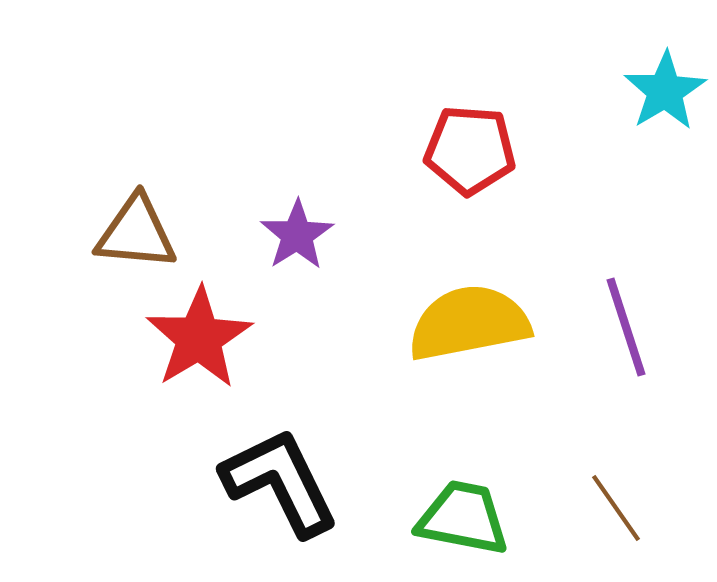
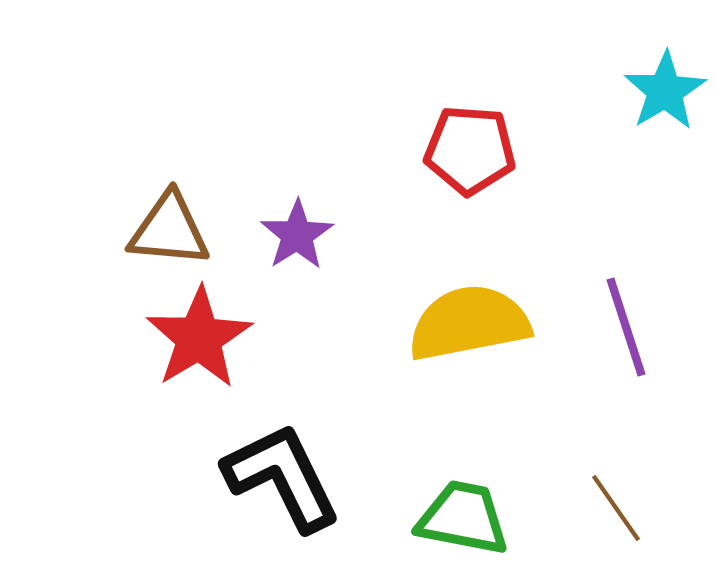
brown triangle: moved 33 px right, 3 px up
black L-shape: moved 2 px right, 5 px up
